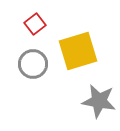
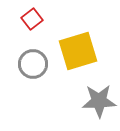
red square: moved 3 px left, 5 px up
gray star: rotated 12 degrees counterclockwise
